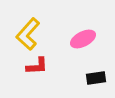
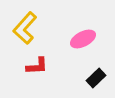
yellow L-shape: moved 3 px left, 6 px up
black rectangle: rotated 36 degrees counterclockwise
